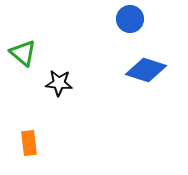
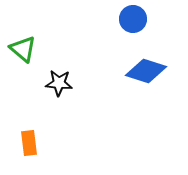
blue circle: moved 3 px right
green triangle: moved 4 px up
blue diamond: moved 1 px down
